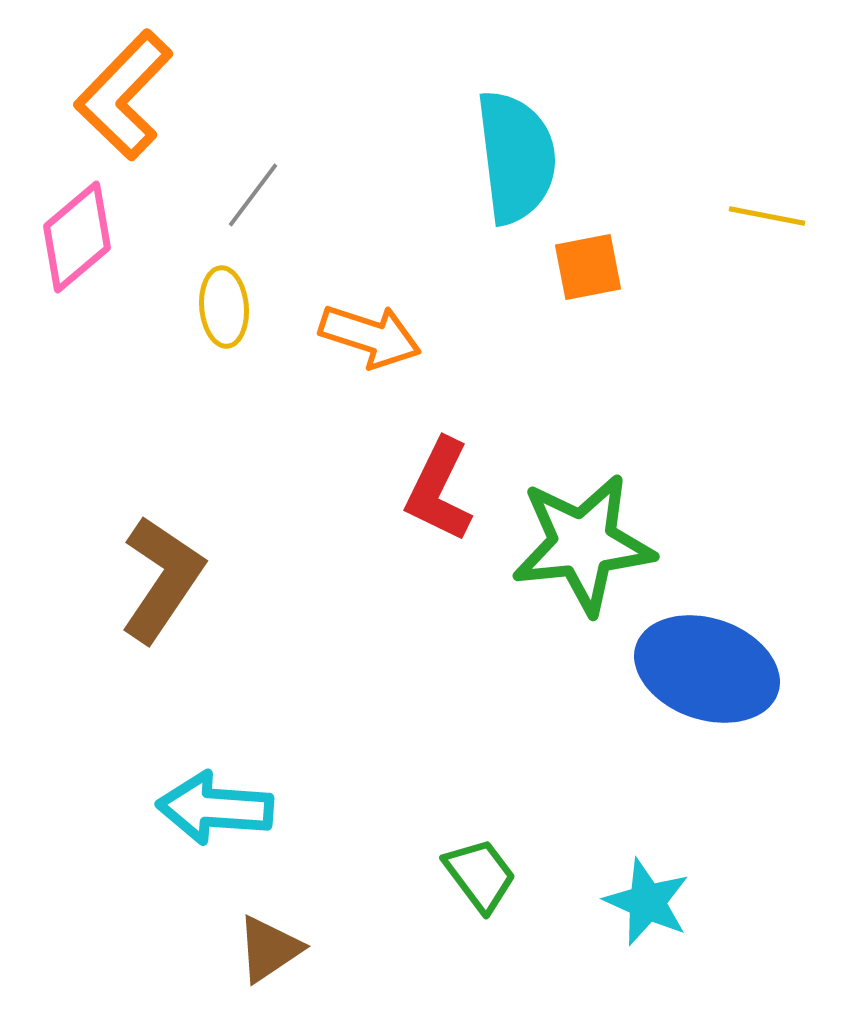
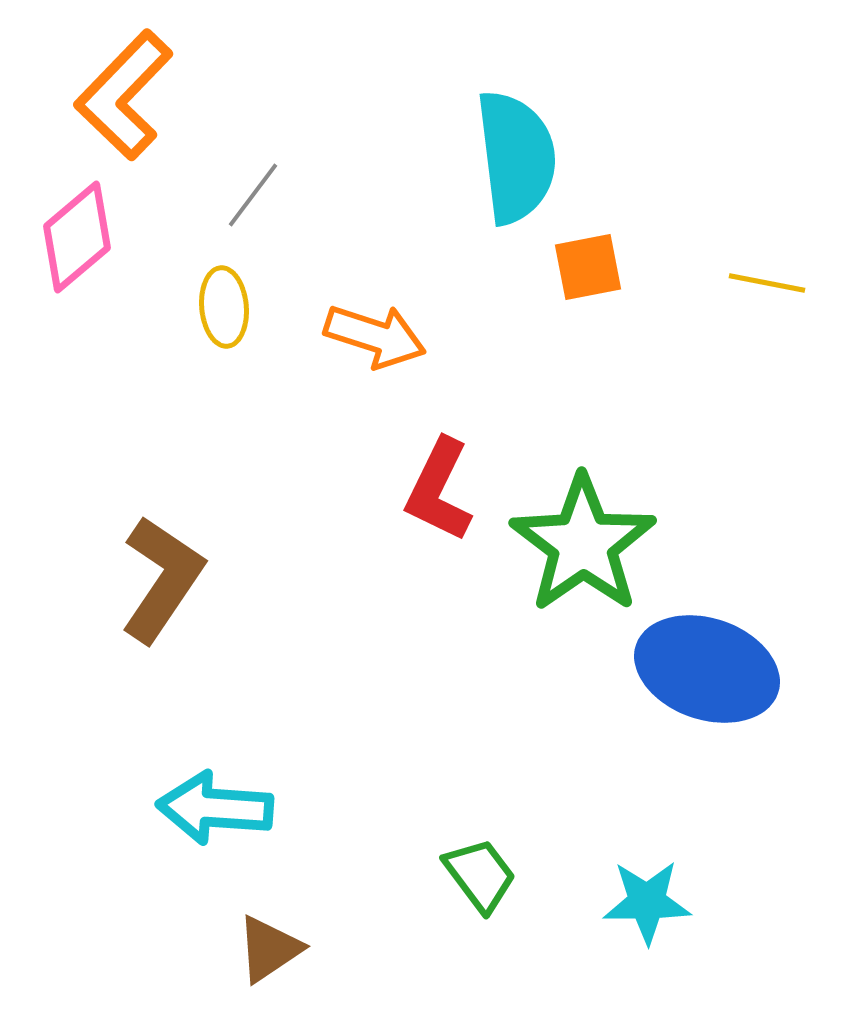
yellow line: moved 67 px down
orange arrow: moved 5 px right
green star: rotated 29 degrees counterclockwise
cyan star: rotated 24 degrees counterclockwise
